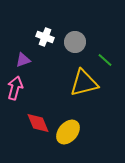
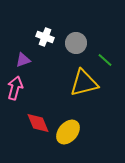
gray circle: moved 1 px right, 1 px down
